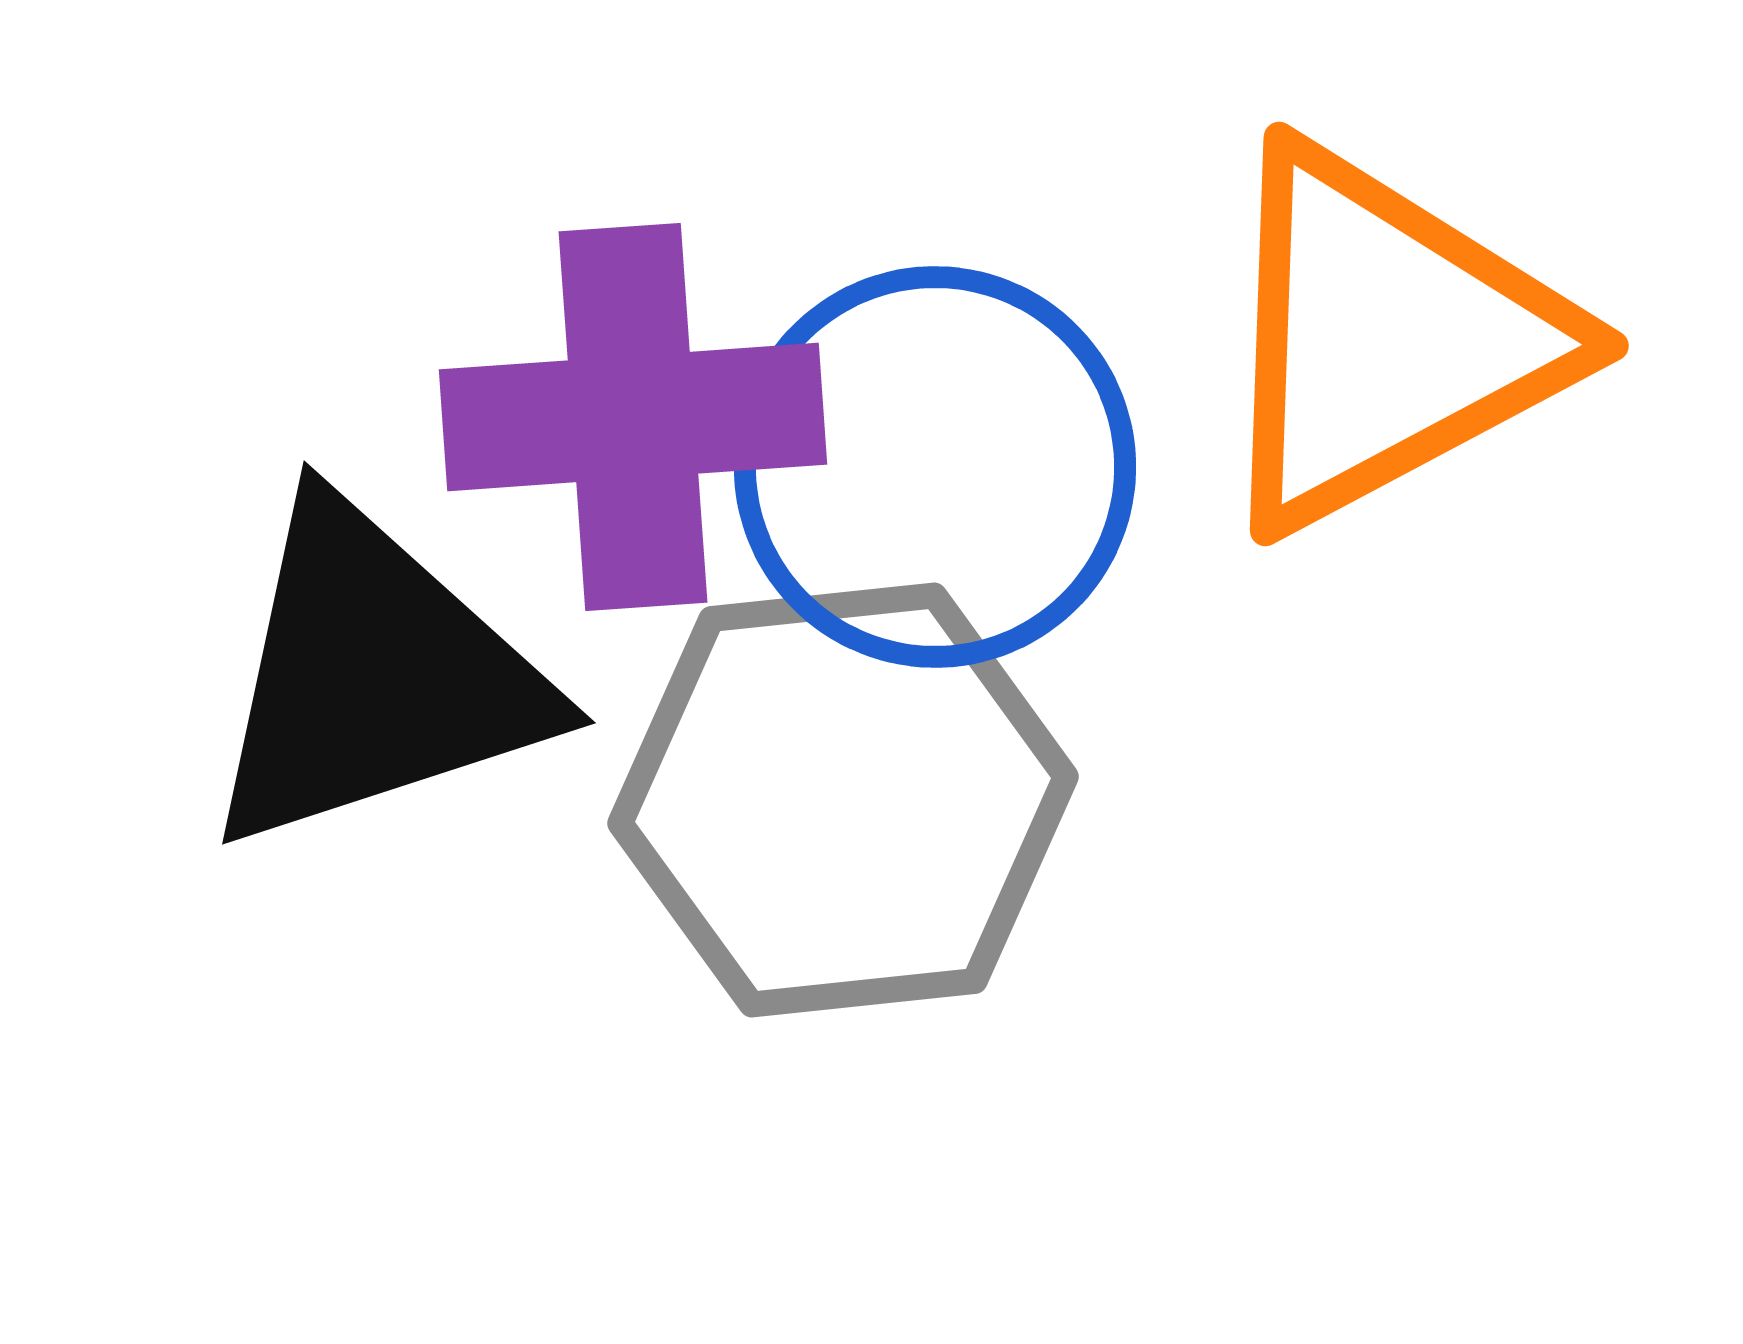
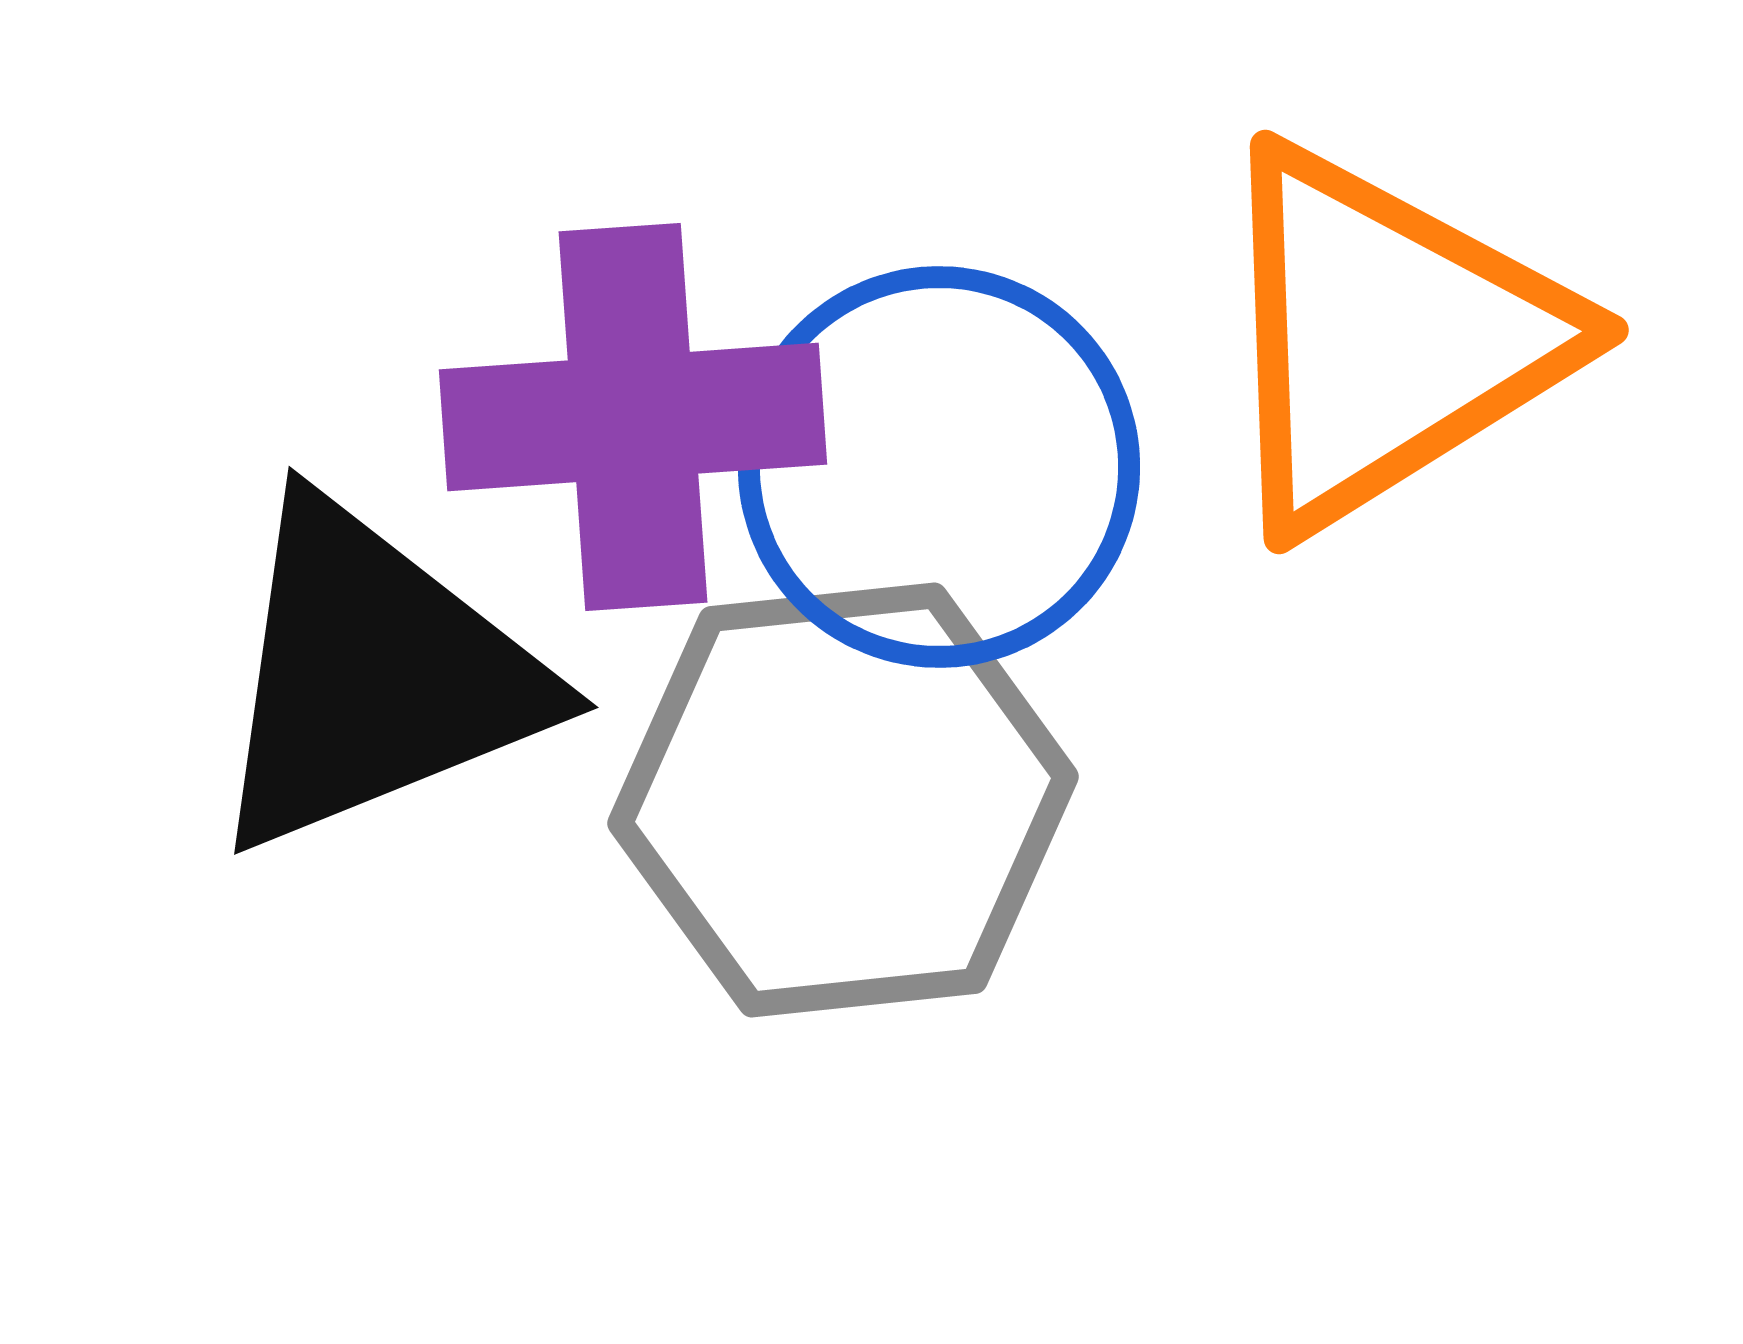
orange triangle: rotated 4 degrees counterclockwise
blue circle: moved 4 px right
black triangle: rotated 4 degrees counterclockwise
